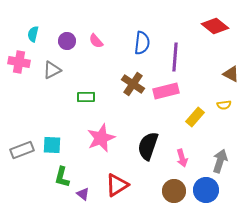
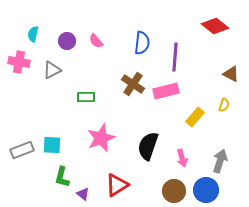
yellow semicircle: rotated 64 degrees counterclockwise
